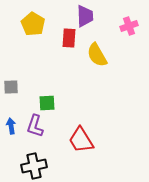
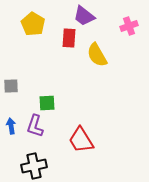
purple trapezoid: moved 1 px left; rotated 130 degrees clockwise
gray square: moved 1 px up
